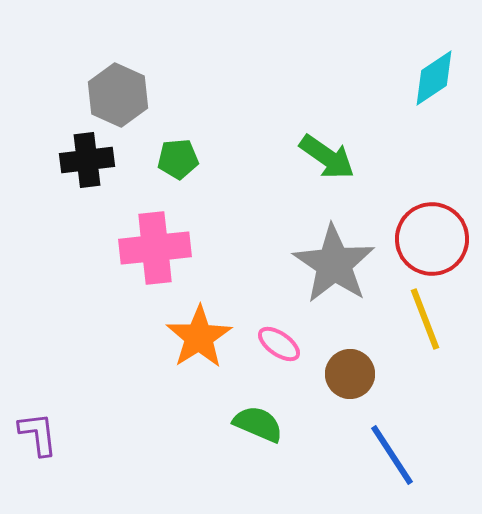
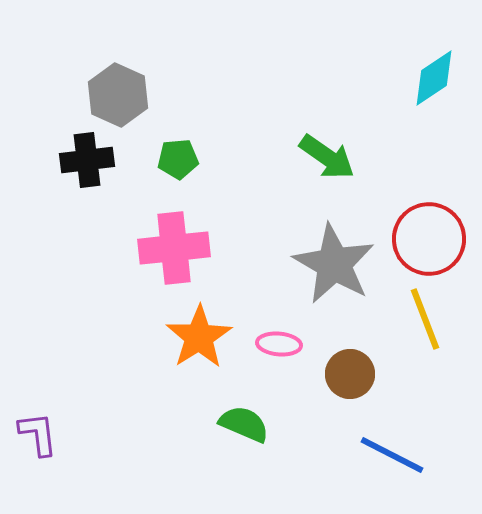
red circle: moved 3 px left
pink cross: moved 19 px right
gray star: rotated 4 degrees counterclockwise
pink ellipse: rotated 30 degrees counterclockwise
green semicircle: moved 14 px left
blue line: rotated 30 degrees counterclockwise
